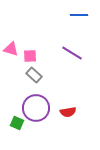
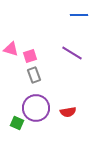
pink square: rotated 16 degrees counterclockwise
gray rectangle: rotated 28 degrees clockwise
